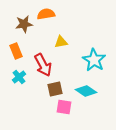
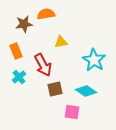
pink square: moved 8 px right, 5 px down
